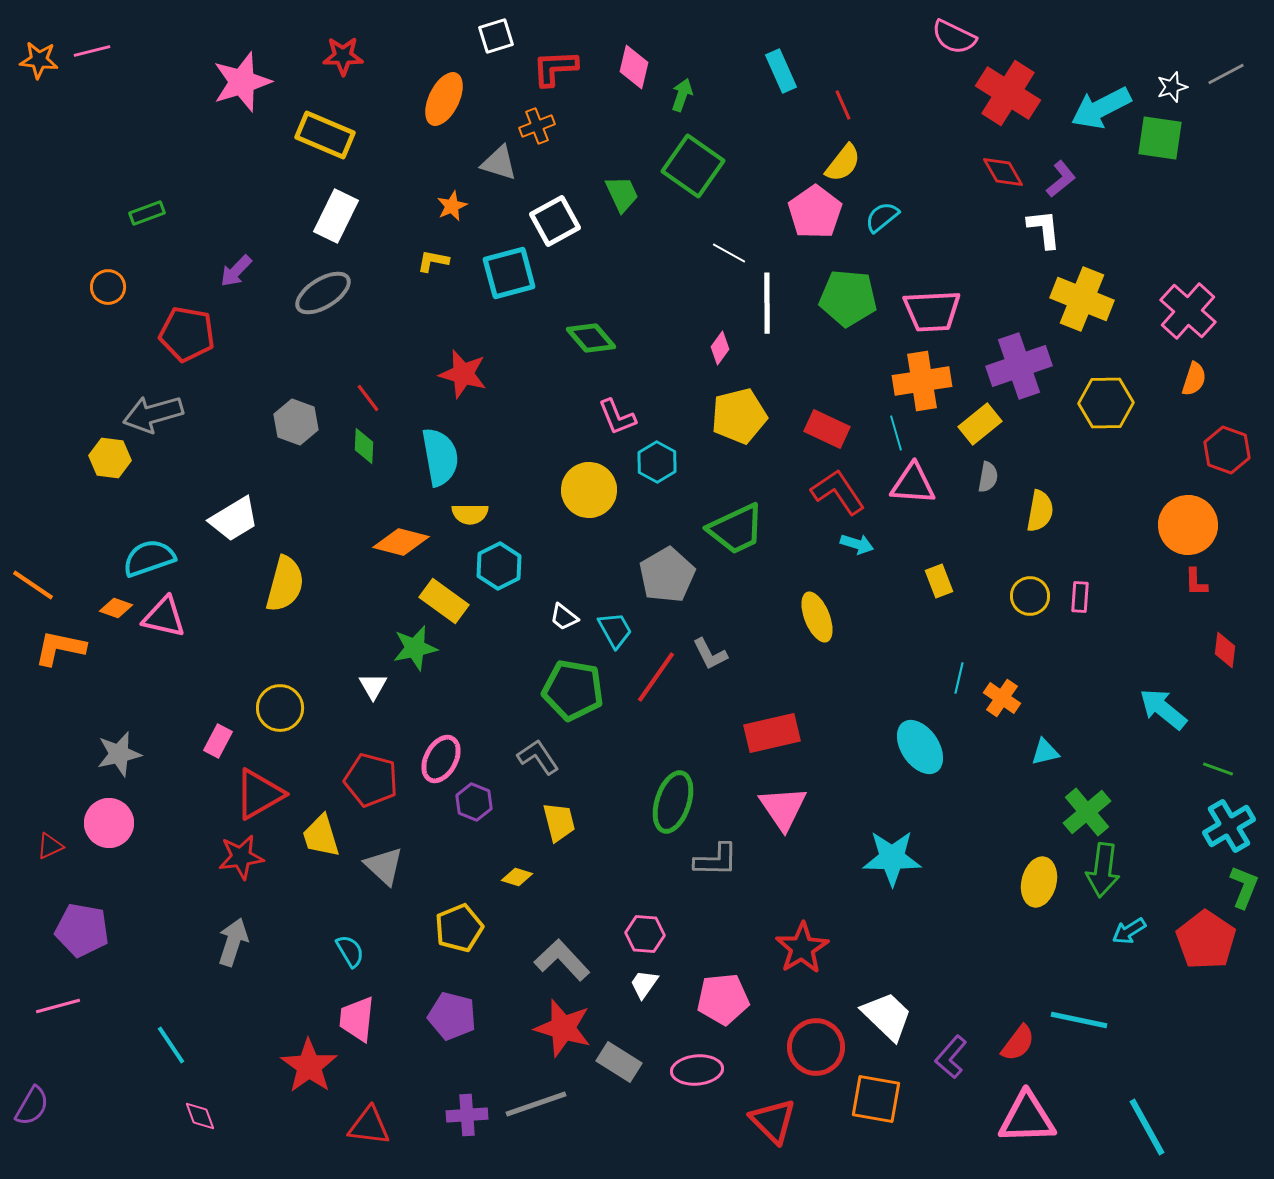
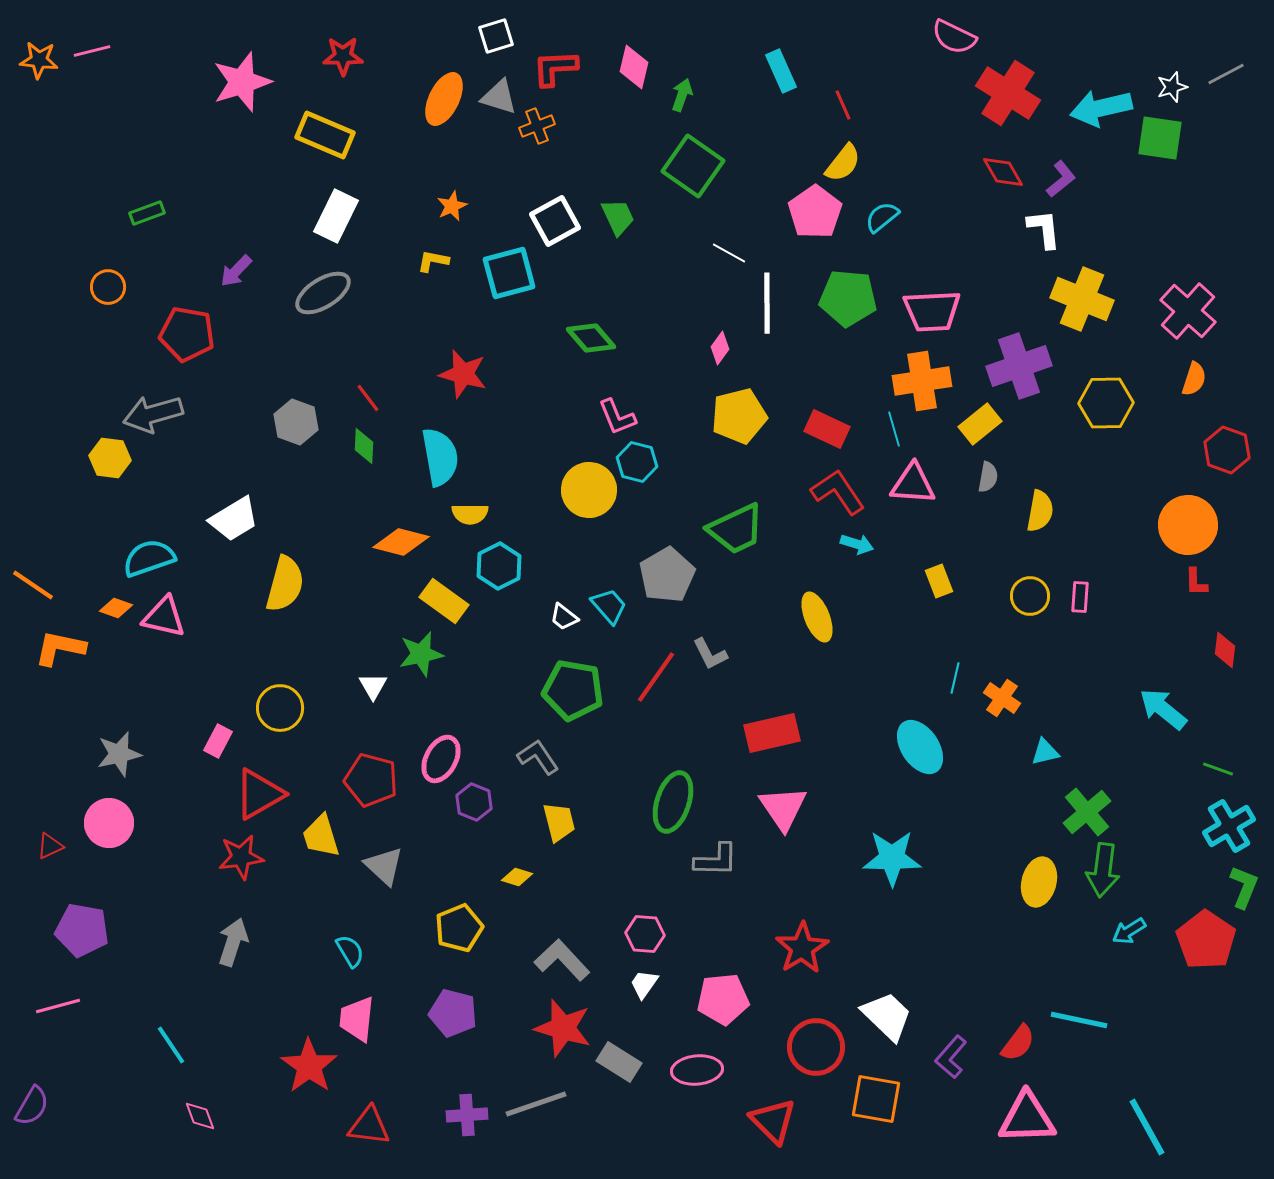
cyan arrow at (1101, 108): rotated 14 degrees clockwise
gray triangle at (499, 163): moved 66 px up
green trapezoid at (622, 194): moved 4 px left, 23 px down
cyan line at (896, 433): moved 2 px left, 4 px up
cyan hexagon at (657, 462): moved 20 px left; rotated 15 degrees counterclockwise
cyan trapezoid at (615, 630): moved 6 px left, 24 px up; rotated 12 degrees counterclockwise
green star at (415, 648): moved 6 px right, 6 px down
cyan line at (959, 678): moved 4 px left
purple pentagon at (452, 1016): moved 1 px right, 3 px up
